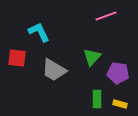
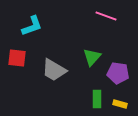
pink line: rotated 40 degrees clockwise
cyan L-shape: moved 7 px left, 6 px up; rotated 95 degrees clockwise
